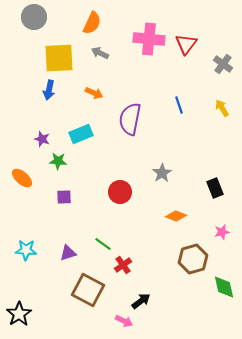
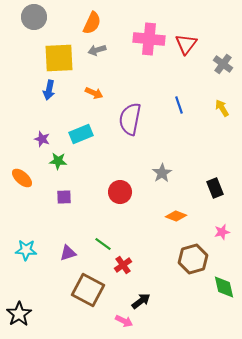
gray arrow: moved 3 px left, 3 px up; rotated 42 degrees counterclockwise
